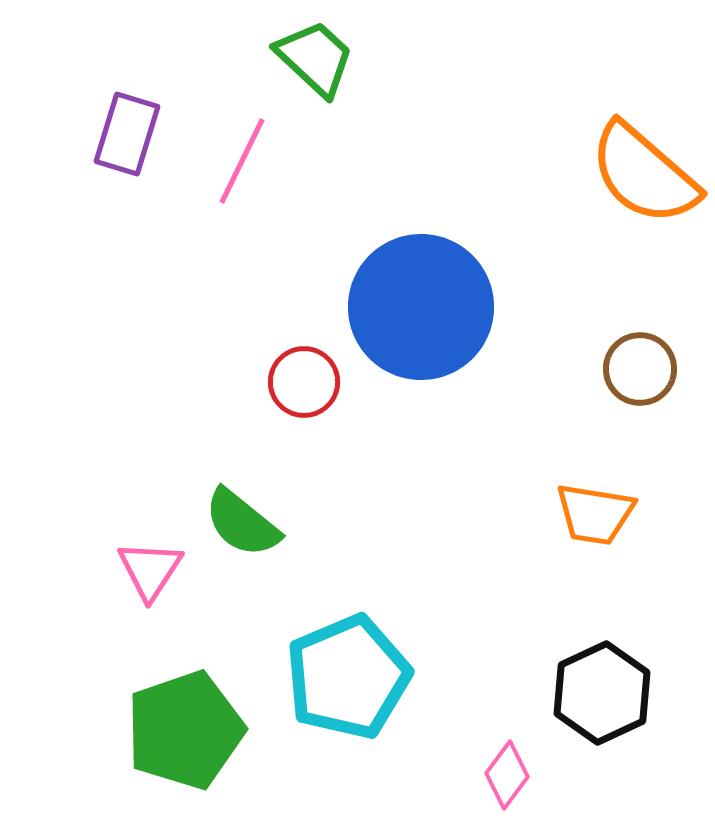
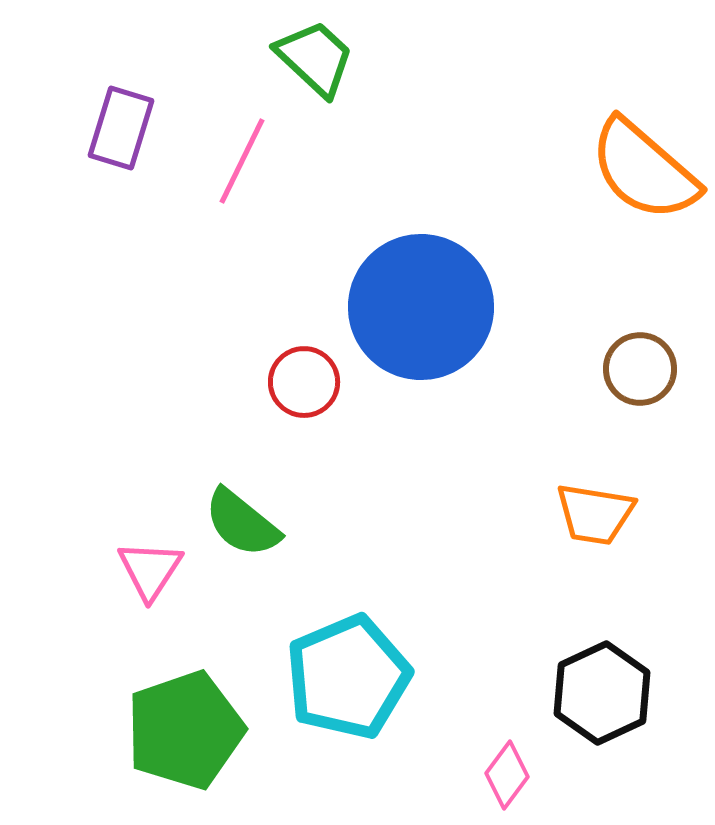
purple rectangle: moved 6 px left, 6 px up
orange semicircle: moved 4 px up
